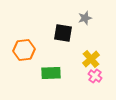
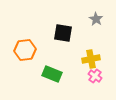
gray star: moved 11 px right, 1 px down; rotated 24 degrees counterclockwise
orange hexagon: moved 1 px right
yellow cross: rotated 30 degrees clockwise
green rectangle: moved 1 px right, 1 px down; rotated 24 degrees clockwise
